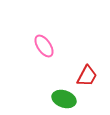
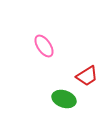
red trapezoid: rotated 30 degrees clockwise
